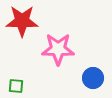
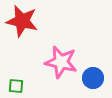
red star: rotated 12 degrees clockwise
pink star: moved 3 px right, 13 px down; rotated 12 degrees clockwise
